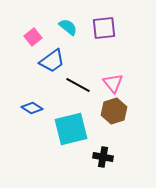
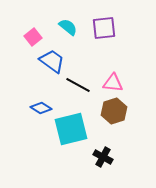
blue trapezoid: rotated 108 degrees counterclockwise
pink triangle: rotated 45 degrees counterclockwise
blue diamond: moved 9 px right
black cross: rotated 18 degrees clockwise
